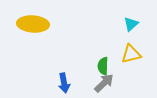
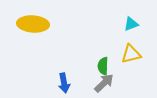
cyan triangle: rotated 21 degrees clockwise
